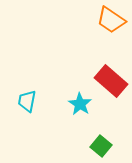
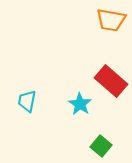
orange trapezoid: rotated 24 degrees counterclockwise
